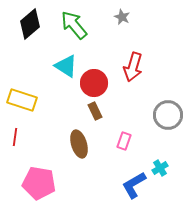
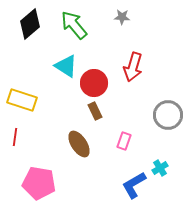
gray star: rotated 21 degrees counterclockwise
brown ellipse: rotated 16 degrees counterclockwise
